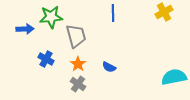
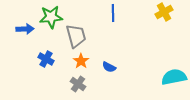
orange star: moved 3 px right, 3 px up
